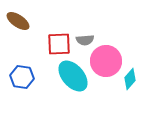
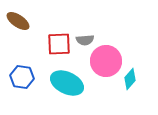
cyan ellipse: moved 6 px left, 7 px down; rotated 24 degrees counterclockwise
